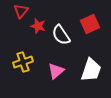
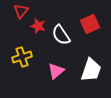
yellow cross: moved 1 px left, 5 px up
